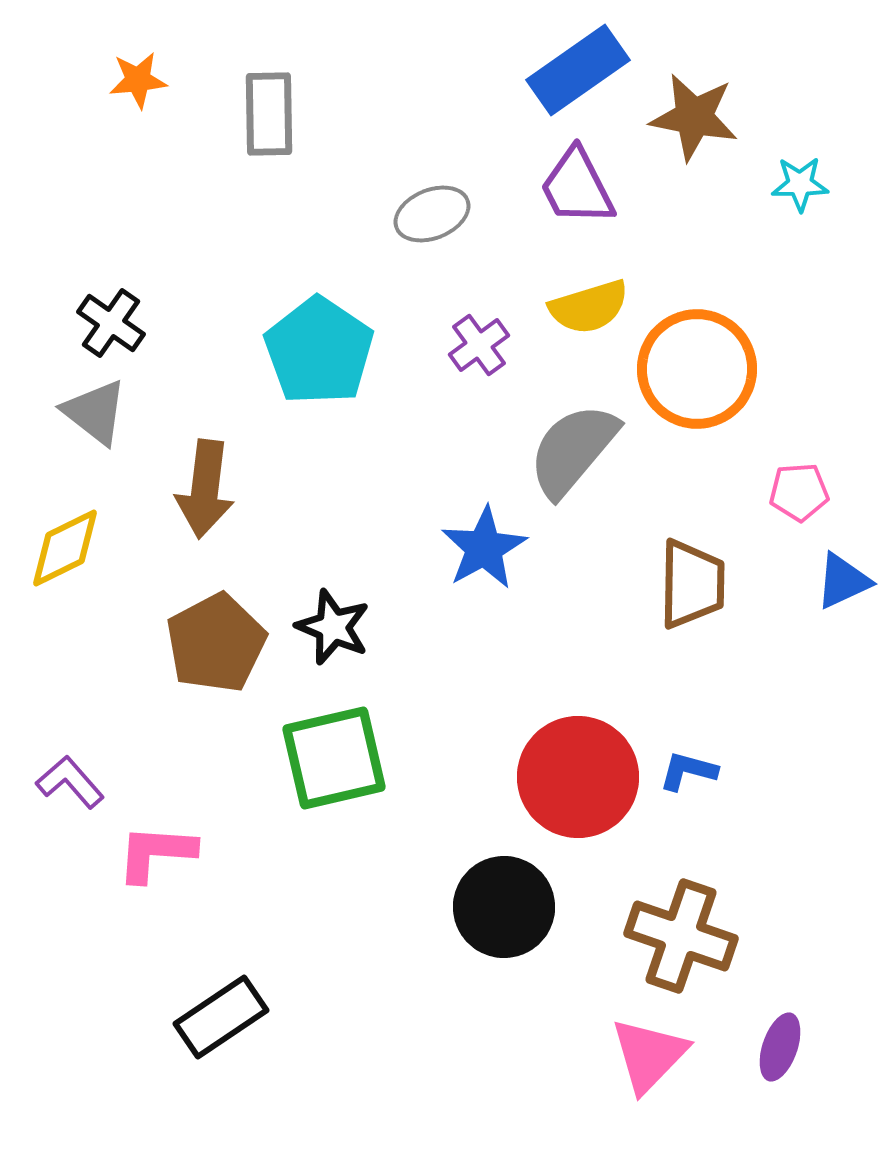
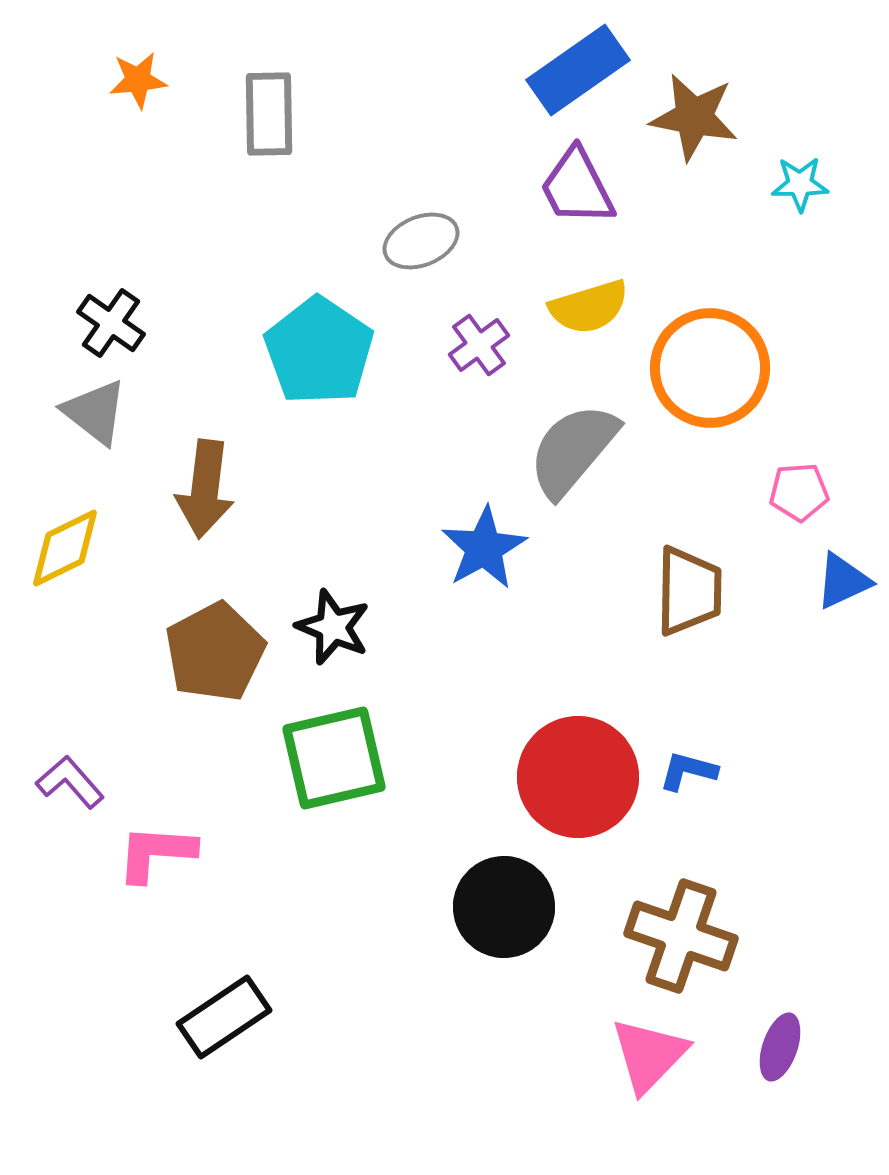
gray ellipse: moved 11 px left, 27 px down
orange circle: moved 13 px right, 1 px up
brown trapezoid: moved 3 px left, 7 px down
brown pentagon: moved 1 px left, 9 px down
black rectangle: moved 3 px right
